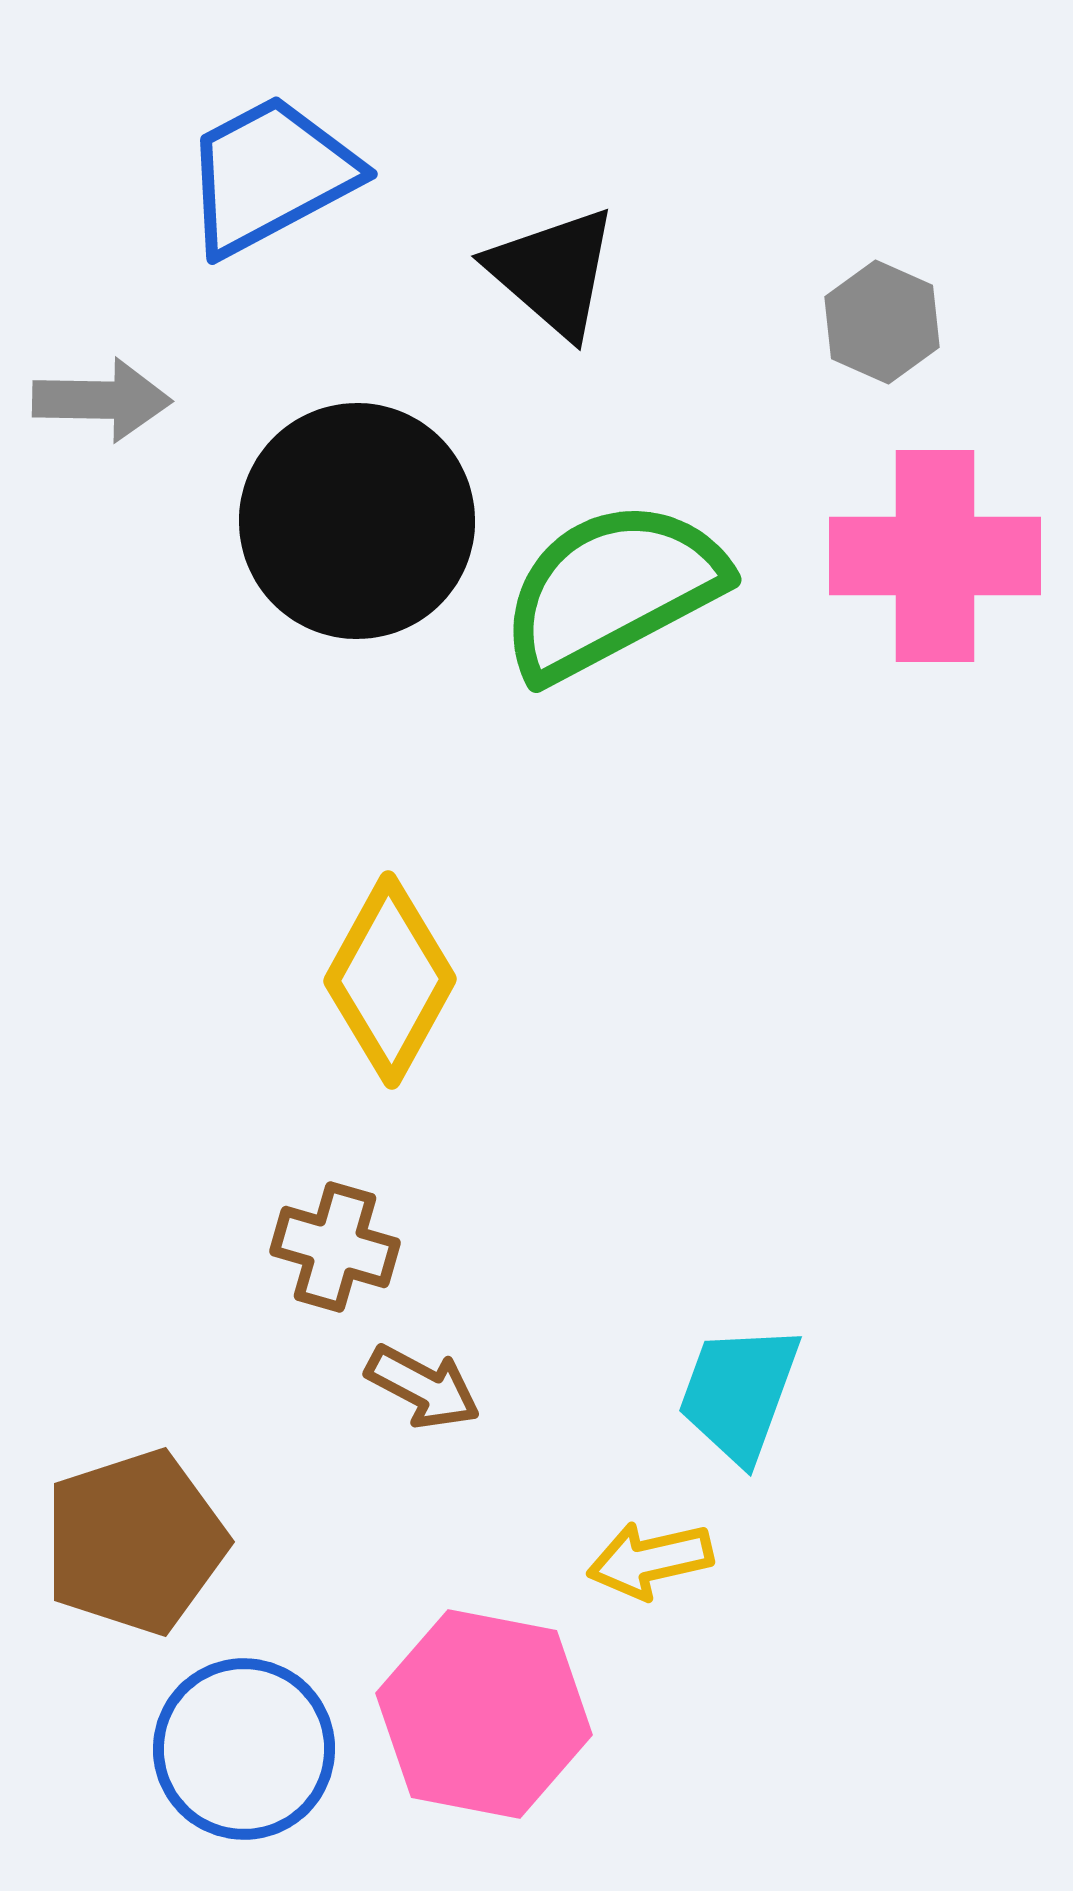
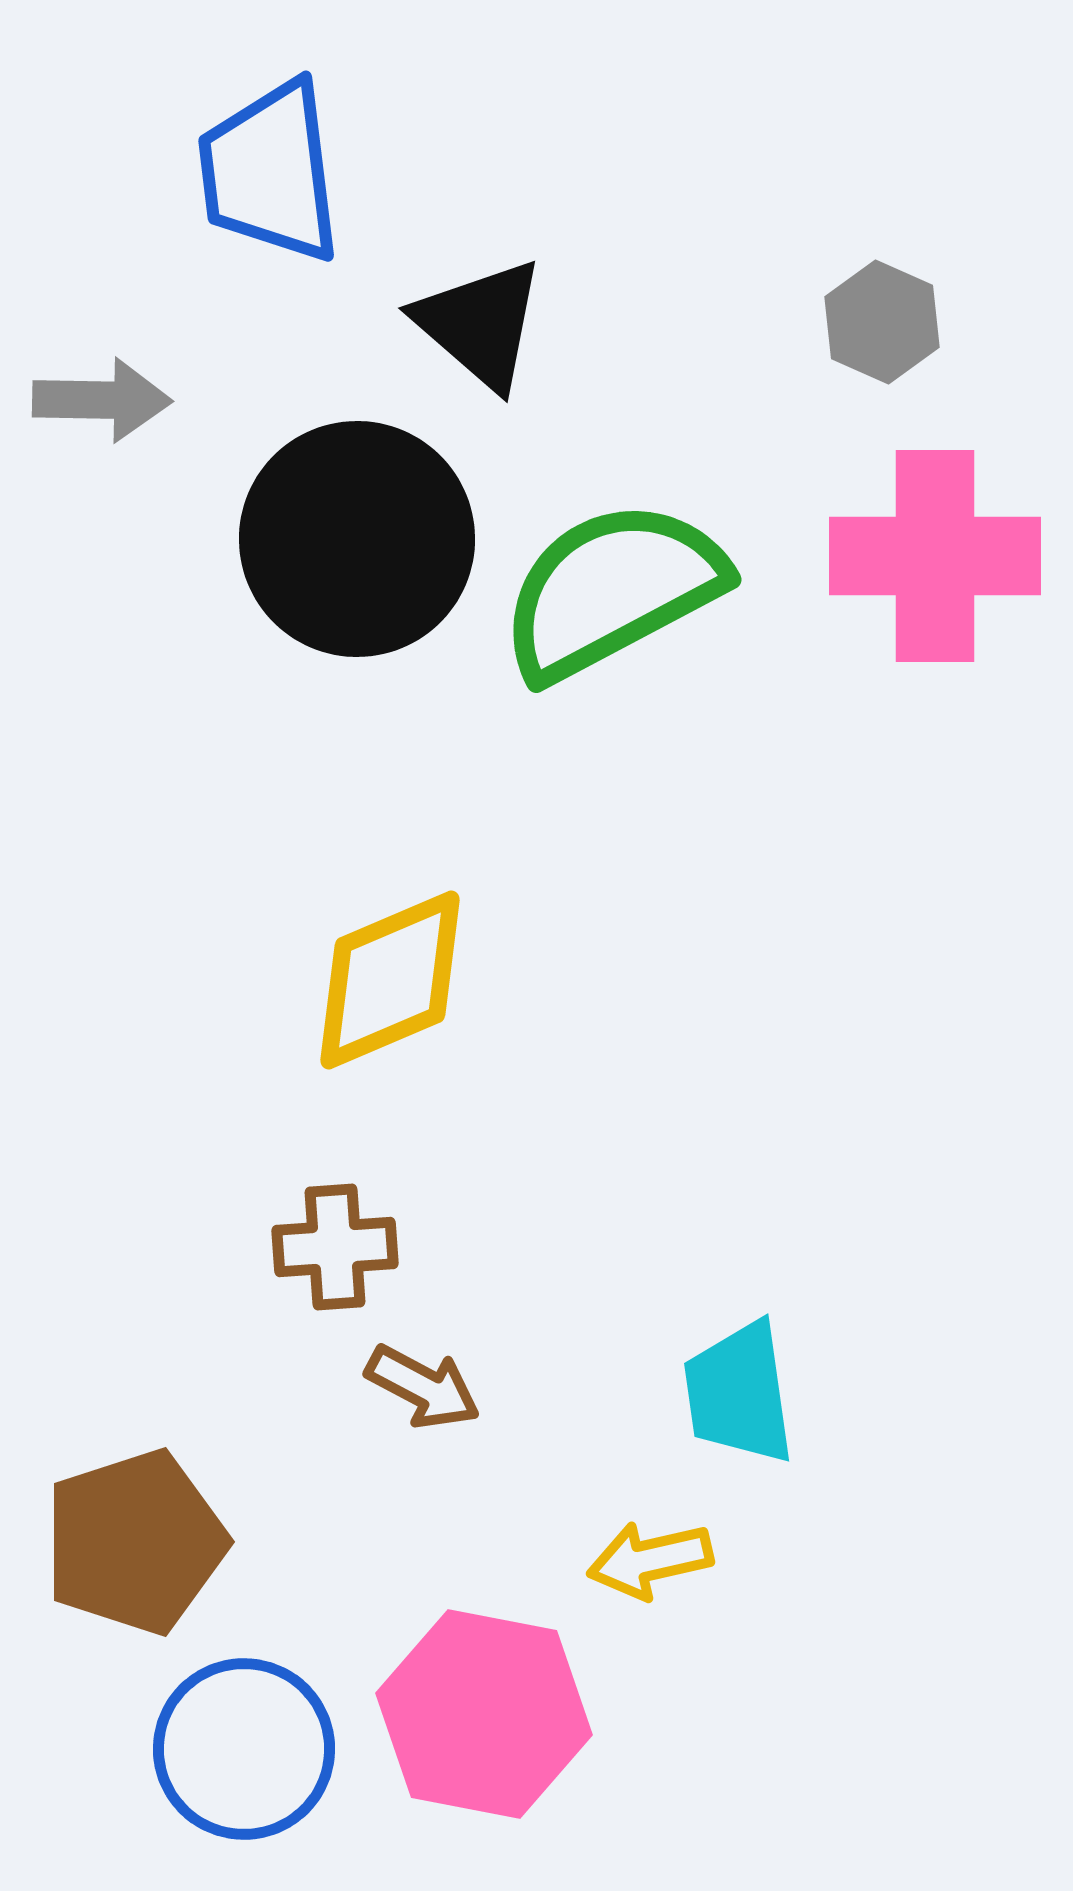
blue trapezoid: moved 3 px up; rotated 69 degrees counterclockwise
black triangle: moved 73 px left, 52 px down
black circle: moved 18 px down
yellow diamond: rotated 38 degrees clockwise
brown cross: rotated 20 degrees counterclockwise
cyan trapezoid: rotated 28 degrees counterclockwise
